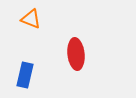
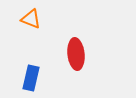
blue rectangle: moved 6 px right, 3 px down
